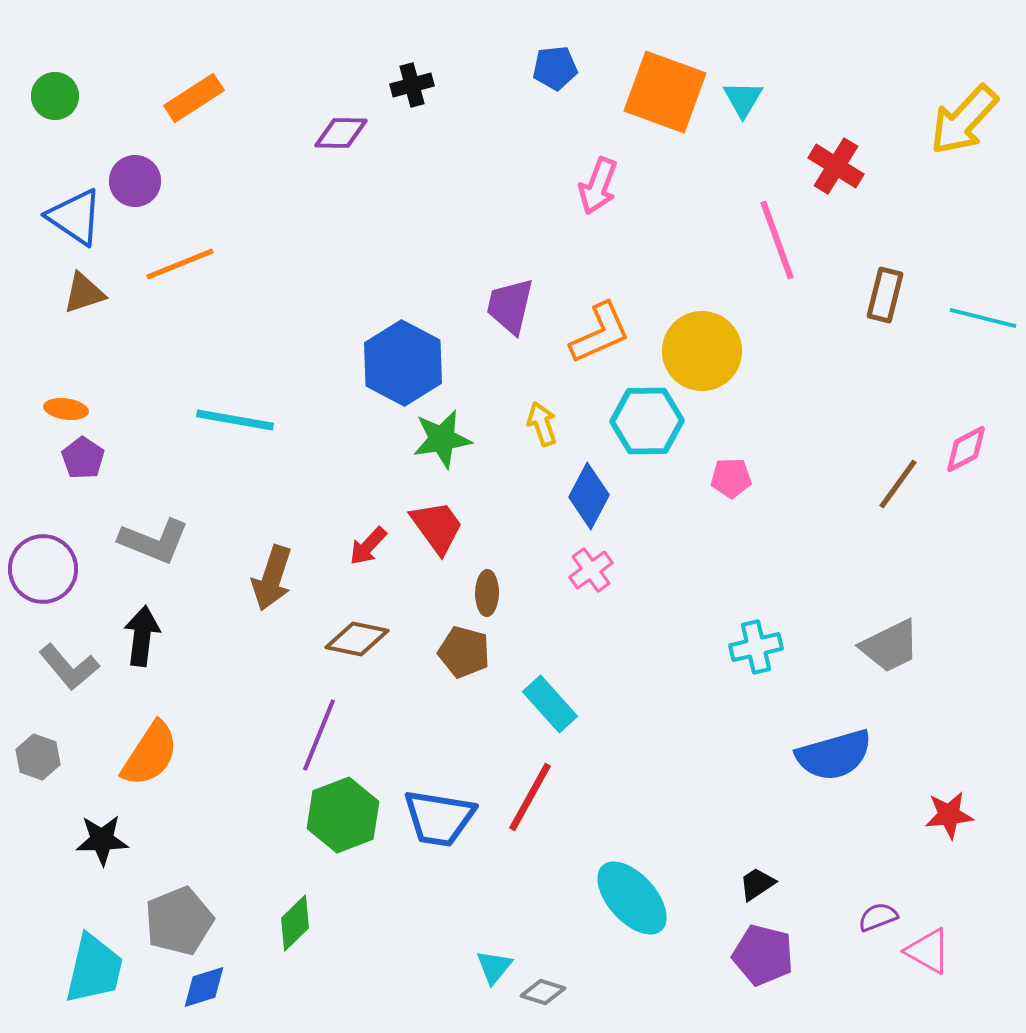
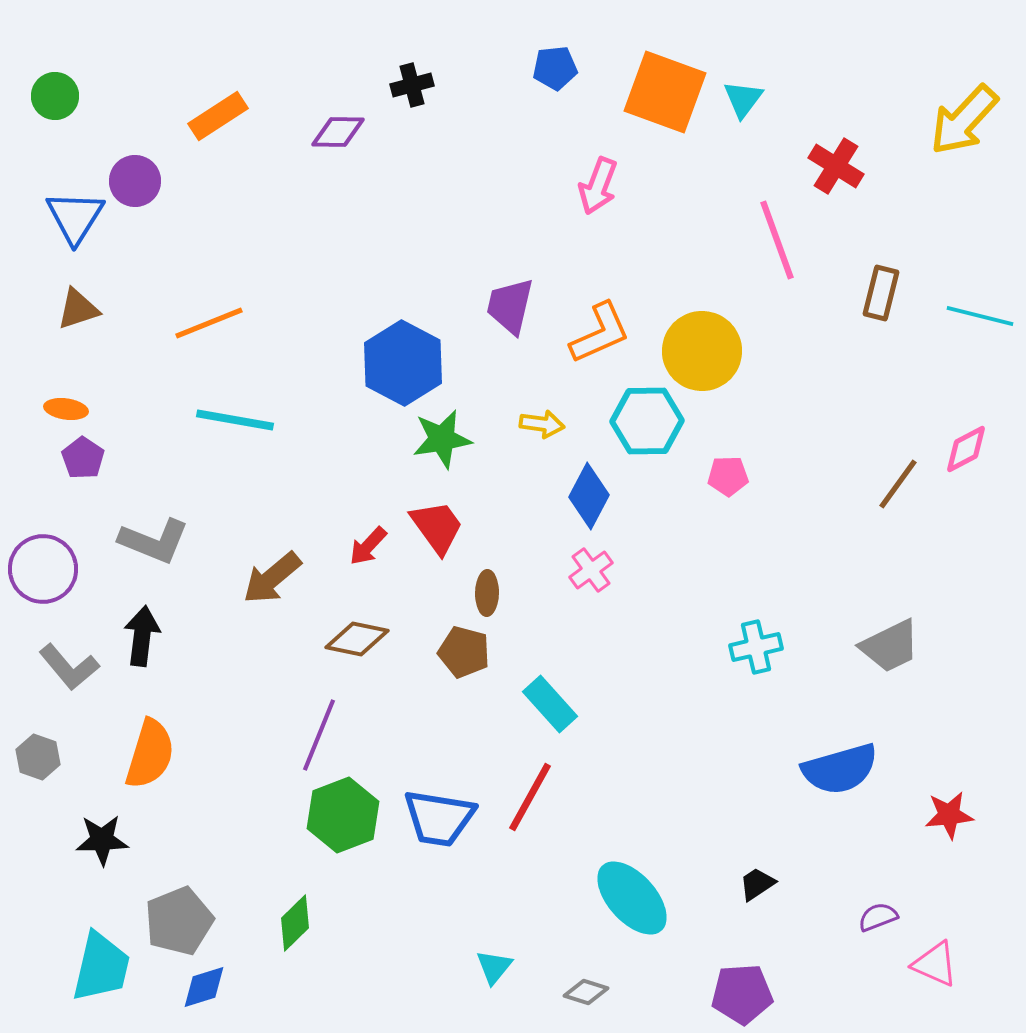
orange rectangle at (194, 98): moved 24 px right, 18 px down
cyan triangle at (743, 99): rotated 6 degrees clockwise
purple diamond at (341, 133): moved 3 px left, 1 px up
blue triangle at (75, 217): rotated 28 degrees clockwise
orange line at (180, 264): moved 29 px right, 59 px down
brown triangle at (84, 293): moved 6 px left, 16 px down
brown rectangle at (885, 295): moved 4 px left, 2 px up
cyan line at (983, 318): moved 3 px left, 2 px up
yellow arrow at (542, 424): rotated 117 degrees clockwise
pink pentagon at (731, 478): moved 3 px left, 2 px up
brown arrow at (272, 578): rotated 32 degrees clockwise
orange semicircle at (150, 754): rotated 16 degrees counterclockwise
blue semicircle at (834, 755): moved 6 px right, 14 px down
pink triangle at (928, 951): moved 7 px right, 13 px down; rotated 6 degrees counterclockwise
purple pentagon at (763, 955): moved 21 px left, 39 px down; rotated 18 degrees counterclockwise
cyan trapezoid at (94, 969): moved 7 px right, 2 px up
gray diamond at (543, 992): moved 43 px right
